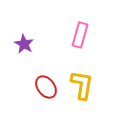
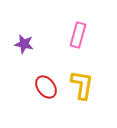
pink rectangle: moved 2 px left
purple star: rotated 18 degrees counterclockwise
